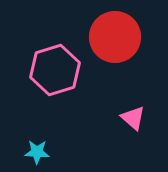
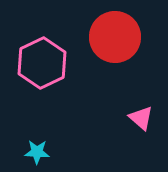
pink hexagon: moved 13 px left, 7 px up; rotated 9 degrees counterclockwise
pink triangle: moved 8 px right
